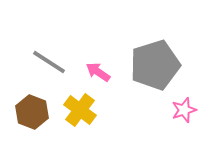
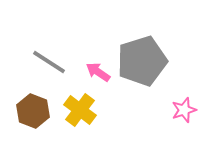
gray pentagon: moved 13 px left, 4 px up
brown hexagon: moved 1 px right, 1 px up
